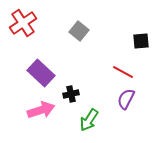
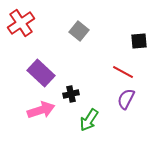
red cross: moved 2 px left
black square: moved 2 px left
